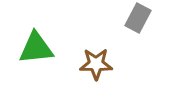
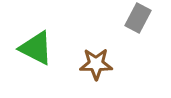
green triangle: rotated 33 degrees clockwise
